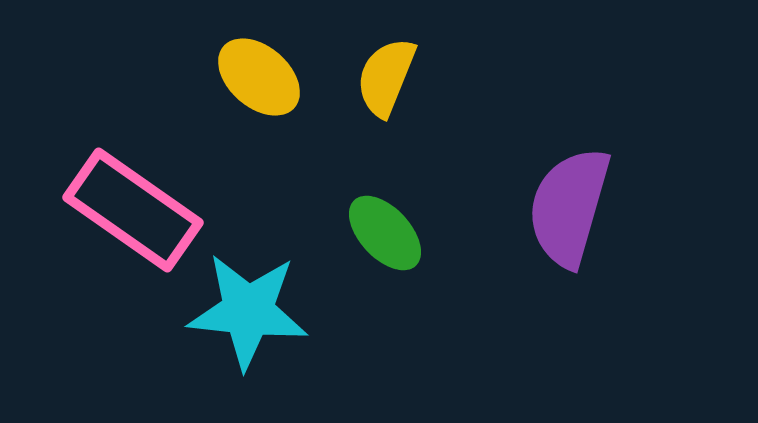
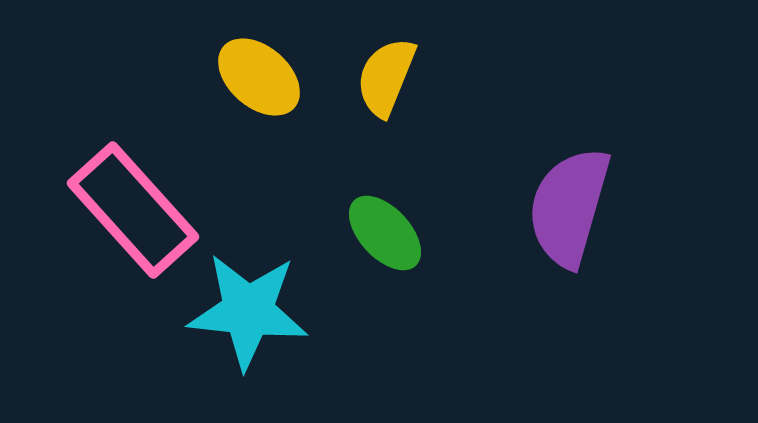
pink rectangle: rotated 13 degrees clockwise
